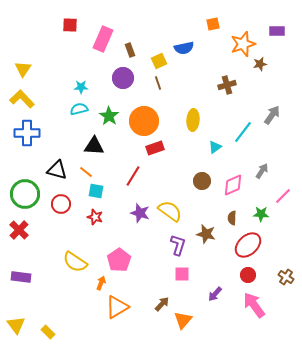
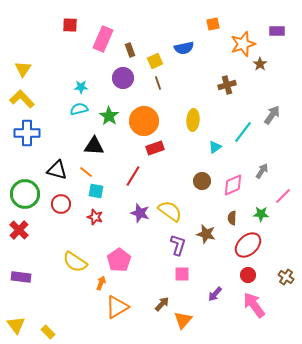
yellow square at (159, 61): moved 4 px left
brown star at (260, 64): rotated 24 degrees counterclockwise
